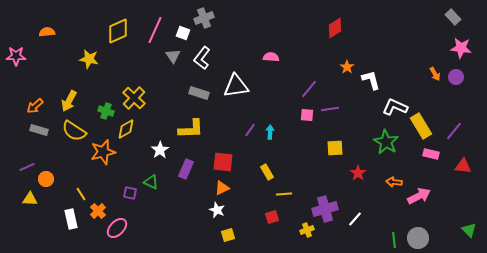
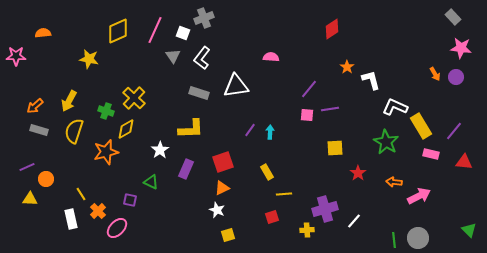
red diamond at (335, 28): moved 3 px left, 1 px down
orange semicircle at (47, 32): moved 4 px left, 1 px down
yellow semicircle at (74, 131): rotated 75 degrees clockwise
orange star at (103, 152): moved 3 px right
red square at (223, 162): rotated 25 degrees counterclockwise
red triangle at (463, 166): moved 1 px right, 4 px up
purple square at (130, 193): moved 7 px down
white line at (355, 219): moved 1 px left, 2 px down
yellow cross at (307, 230): rotated 16 degrees clockwise
